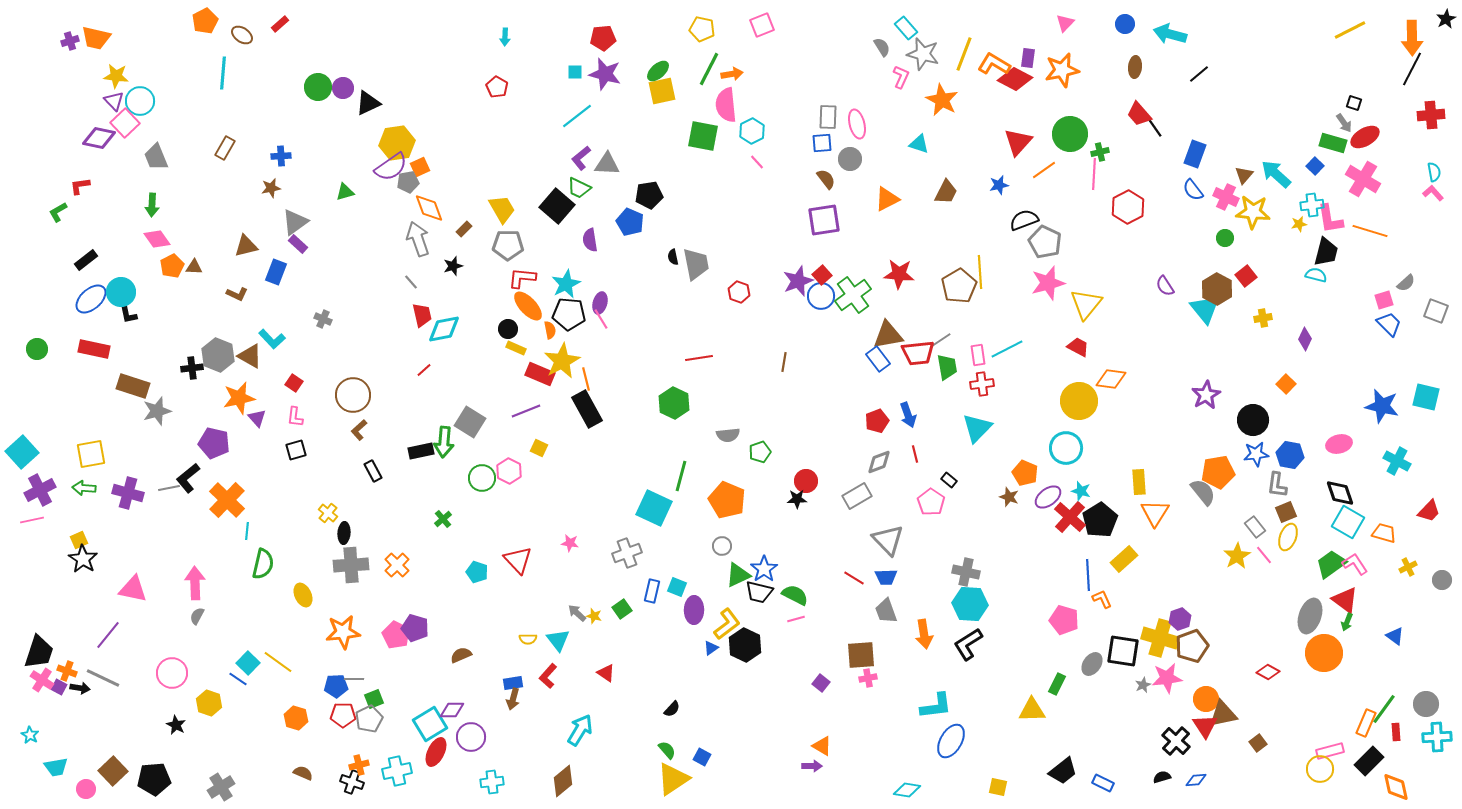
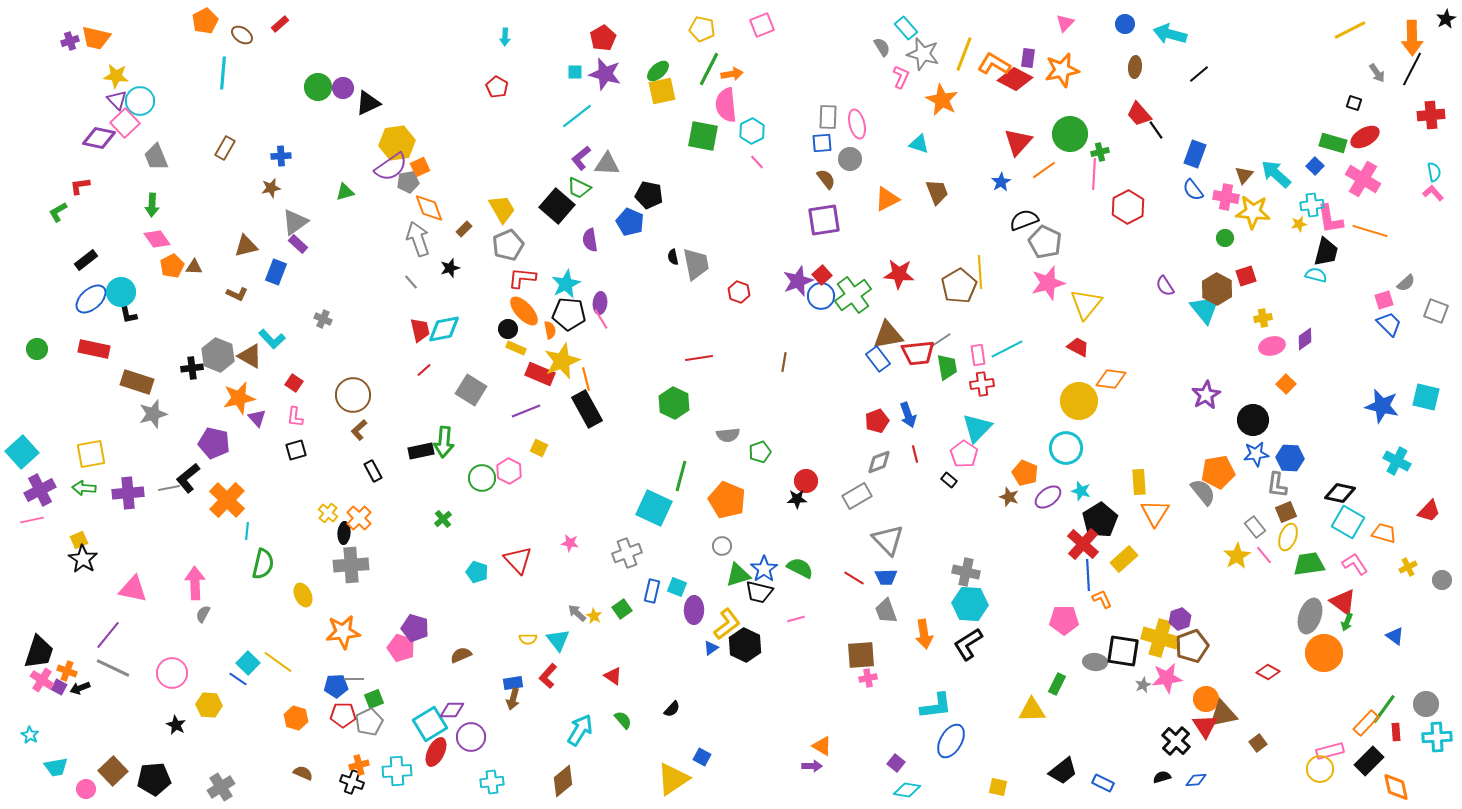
red pentagon at (603, 38): rotated 25 degrees counterclockwise
purple triangle at (114, 101): moved 3 px right, 1 px up
gray arrow at (1344, 123): moved 33 px right, 50 px up
black line at (1155, 128): moved 1 px right, 2 px down
blue star at (999, 185): moved 2 px right, 3 px up; rotated 18 degrees counterclockwise
brown trapezoid at (946, 192): moved 9 px left; rotated 48 degrees counterclockwise
black pentagon at (649, 195): rotated 20 degrees clockwise
pink cross at (1226, 197): rotated 15 degrees counterclockwise
gray pentagon at (508, 245): rotated 24 degrees counterclockwise
black star at (453, 266): moved 3 px left, 2 px down
red square at (1246, 276): rotated 20 degrees clockwise
purple ellipse at (600, 303): rotated 10 degrees counterclockwise
orange ellipse at (528, 306): moved 4 px left, 5 px down
red trapezoid at (422, 315): moved 2 px left, 15 px down
purple diamond at (1305, 339): rotated 30 degrees clockwise
yellow star at (562, 361): rotated 6 degrees clockwise
brown rectangle at (133, 386): moved 4 px right, 4 px up
gray star at (157, 411): moved 4 px left, 3 px down
gray square at (470, 422): moved 1 px right, 32 px up
pink ellipse at (1339, 444): moved 67 px left, 98 px up
blue hexagon at (1290, 455): moved 3 px down; rotated 8 degrees counterclockwise
purple cross at (128, 493): rotated 20 degrees counterclockwise
black diamond at (1340, 493): rotated 60 degrees counterclockwise
pink pentagon at (931, 502): moved 33 px right, 48 px up
red cross at (1070, 517): moved 13 px right, 27 px down
green trapezoid at (1331, 564): moved 22 px left; rotated 28 degrees clockwise
orange cross at (397, 565): moved 38 px left, 47 px up
green triangle at (738, 575): rotated 8 degrees clockwise
green semicircle at (795, 595): moved 5 px right, 27 px up
red triangle at (1345, 600): moved 2 px left, 2 px down
gray semicircle at (197, 616): moved 6 px right, 2 px up
yellow star at (594, 616): rotated 14 degrees clockwise
pink pentagon at (1064, 620): rotated 16 degrees counterclockwise
pink pentagon at (396, 635): moved 5 px right, 13 px down; rotated 8 degrees counterclockwise
gray ellipse at (1092, 664): moved 3 px right, 2 px up; rotated 60 degrees clockwise
red triangle at (606, 673): moved 7 px right, 3 px down
gray line at (103, 678): moved 10 px right, 10 px up
purple square at (821, 683): moved 75 px right, 80 px down
black arrow at (80, 688): rotated 150 degrees clockwise
yellow hexagon at (209, 703): moved 2 px down; rotated 15 degrees counterclockwise
gray pentagon at (369, 719): moved 3 px down
orange rectangle at (1366, 723): rotated 20 degrees clockwise
green semicircle at (667, 750): moved 44 px left, 30 px up
cyan cross at (397, 771): rotated 8 degrees clockwise
